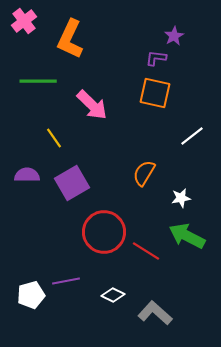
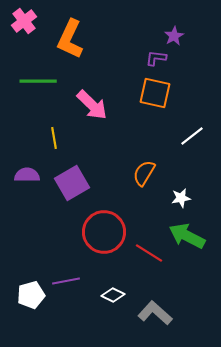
yellow line: rotated 25 degrees clockwise
red line: moved 3 px right, 2 px down
